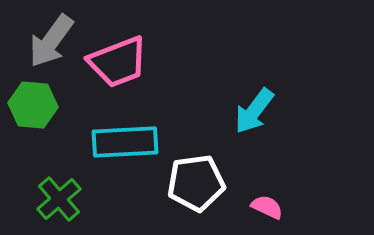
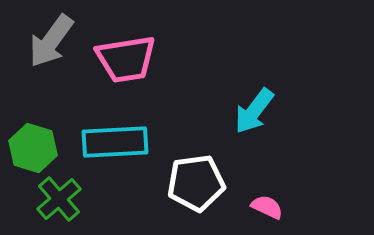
pink trapezoid: moved 8 px right, 3 px up; rotated 12 degrees clockwise
green hexagon: moved 43 px down; rotated 12 degrees clockwise
cyan rectangle: moved 10 px left
